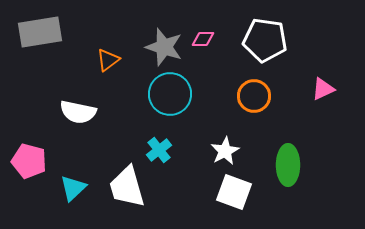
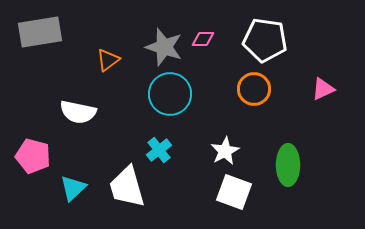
orange circle: moved 7 px up
pink pentagon: moved 4 px right, 5 px up
